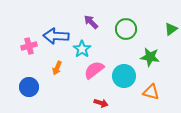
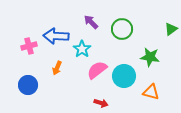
green circle: moved 4 px left
pink semicircle: moved 3 px right
blue circle: moved 1 px left, 2 px up
